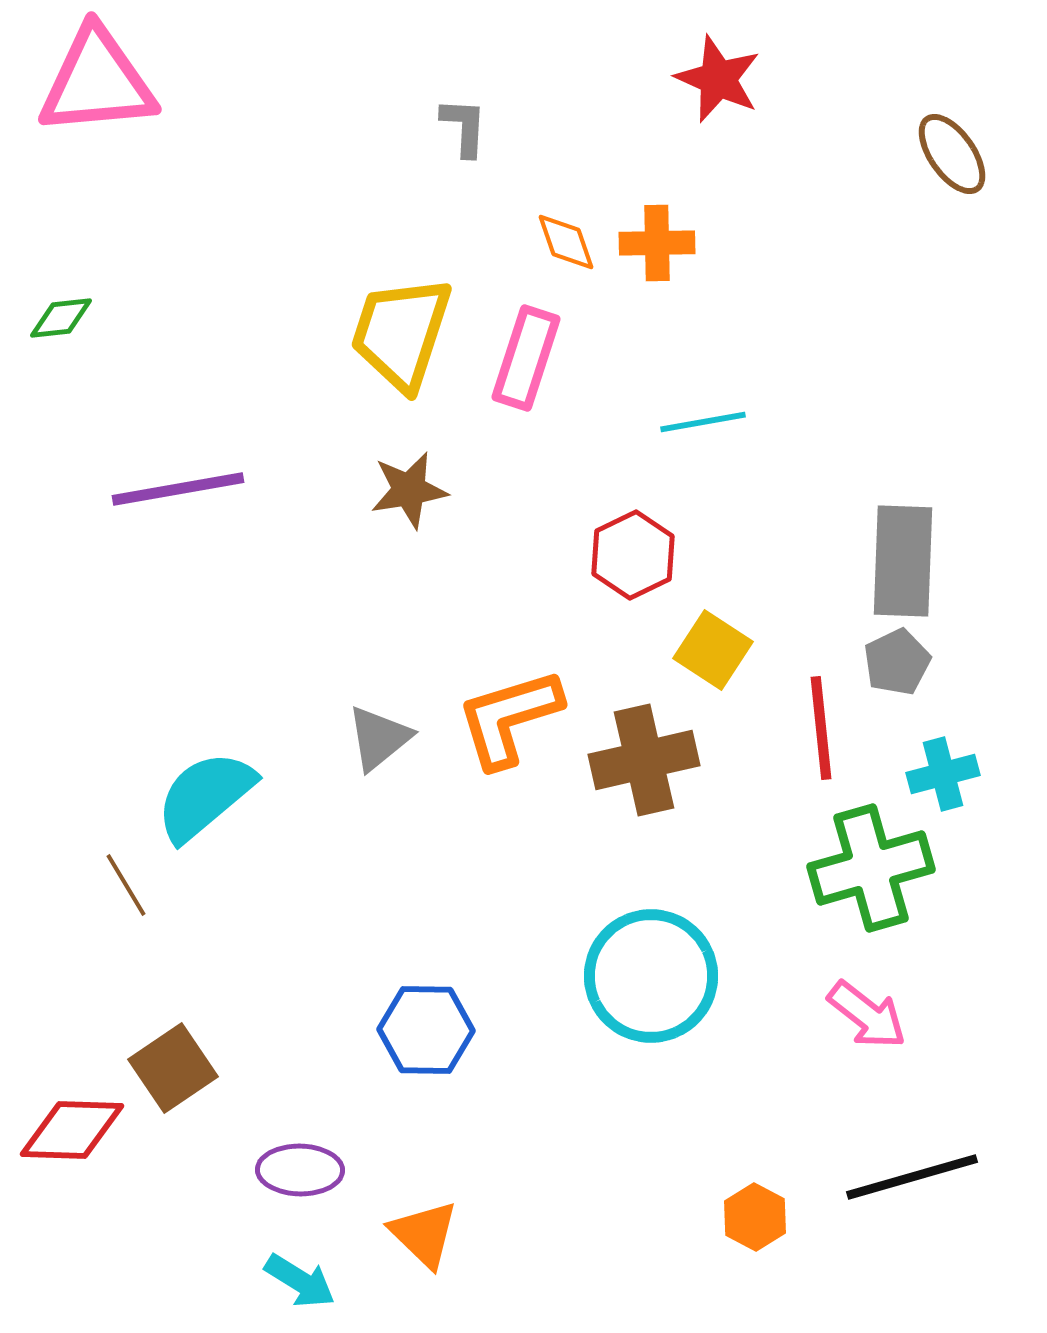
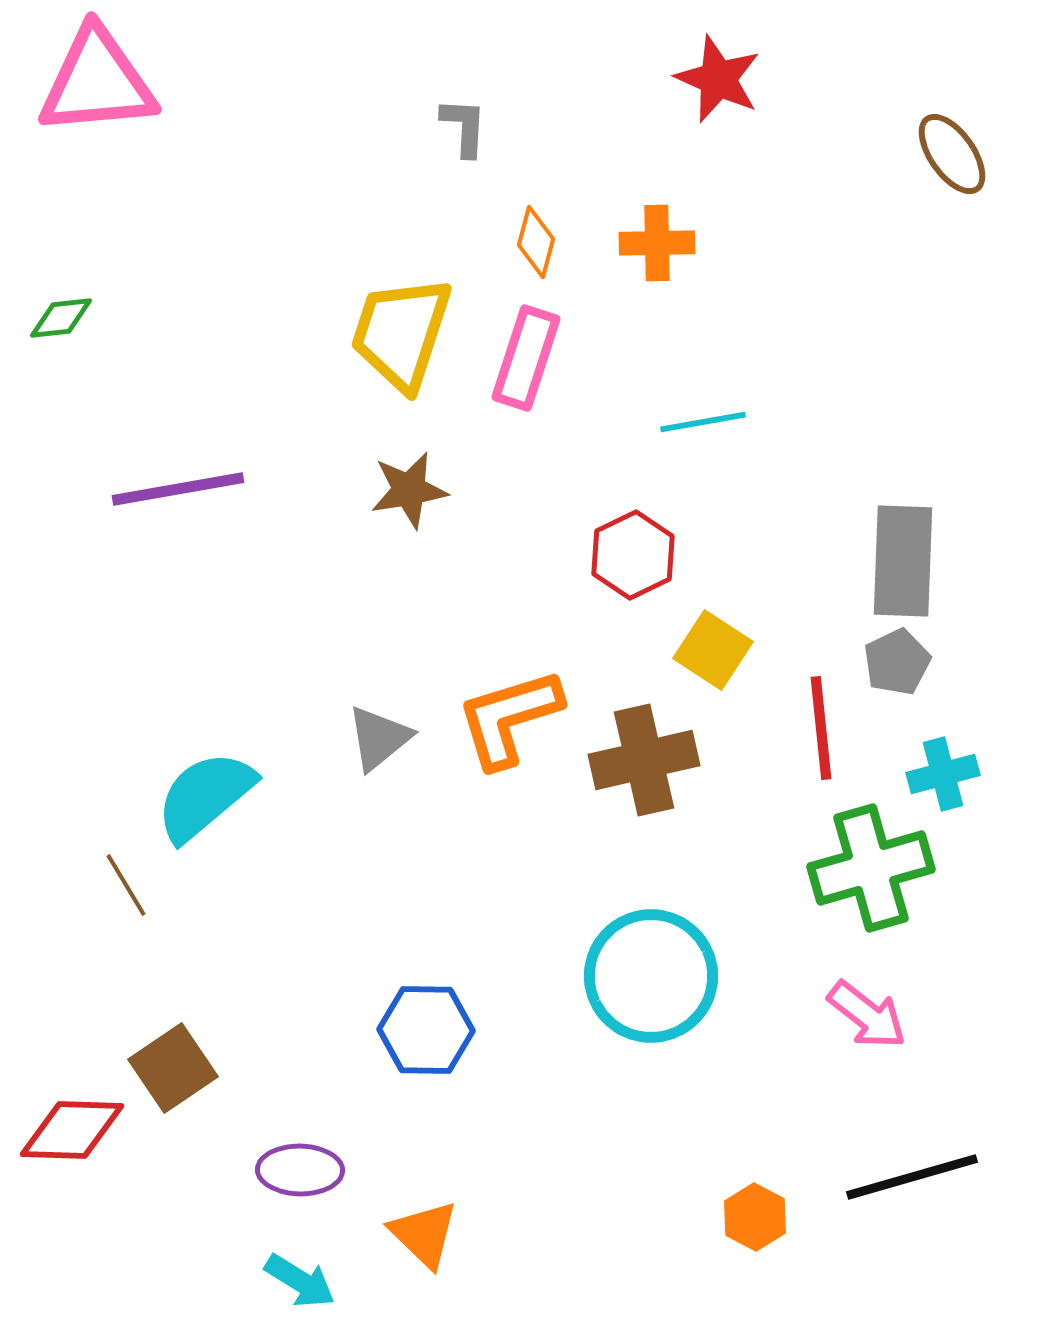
orange diamond: moved 30 px left; rotated 34 degrees clockwise
